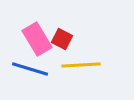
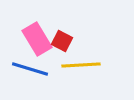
red square: moved 2 px down
